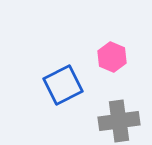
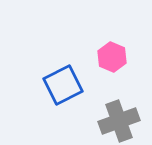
gray cross: rotated 12 degrees counterclockwise
